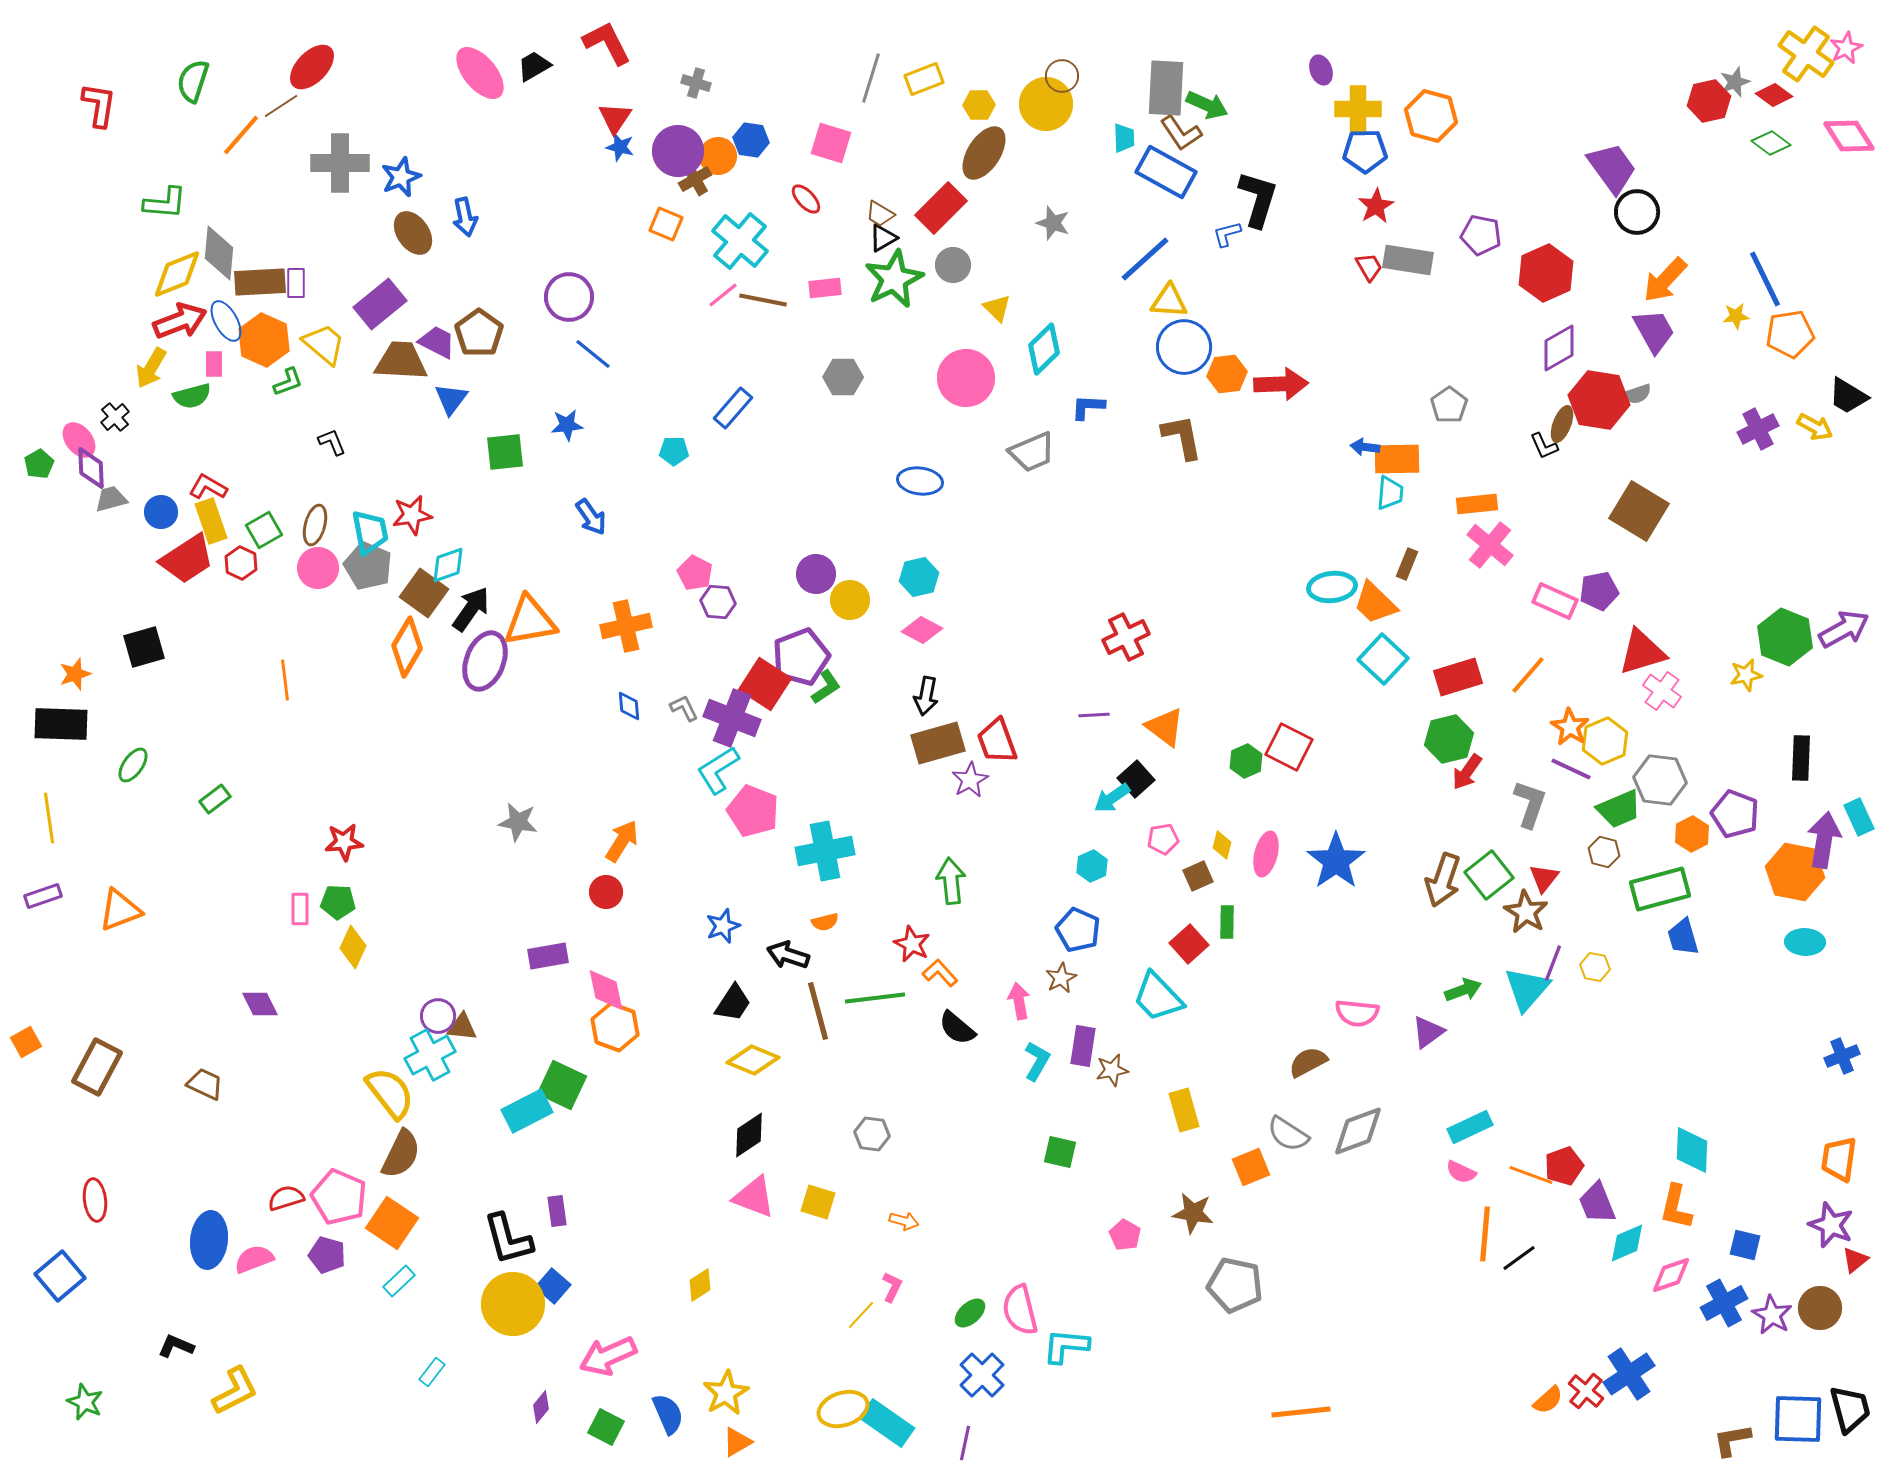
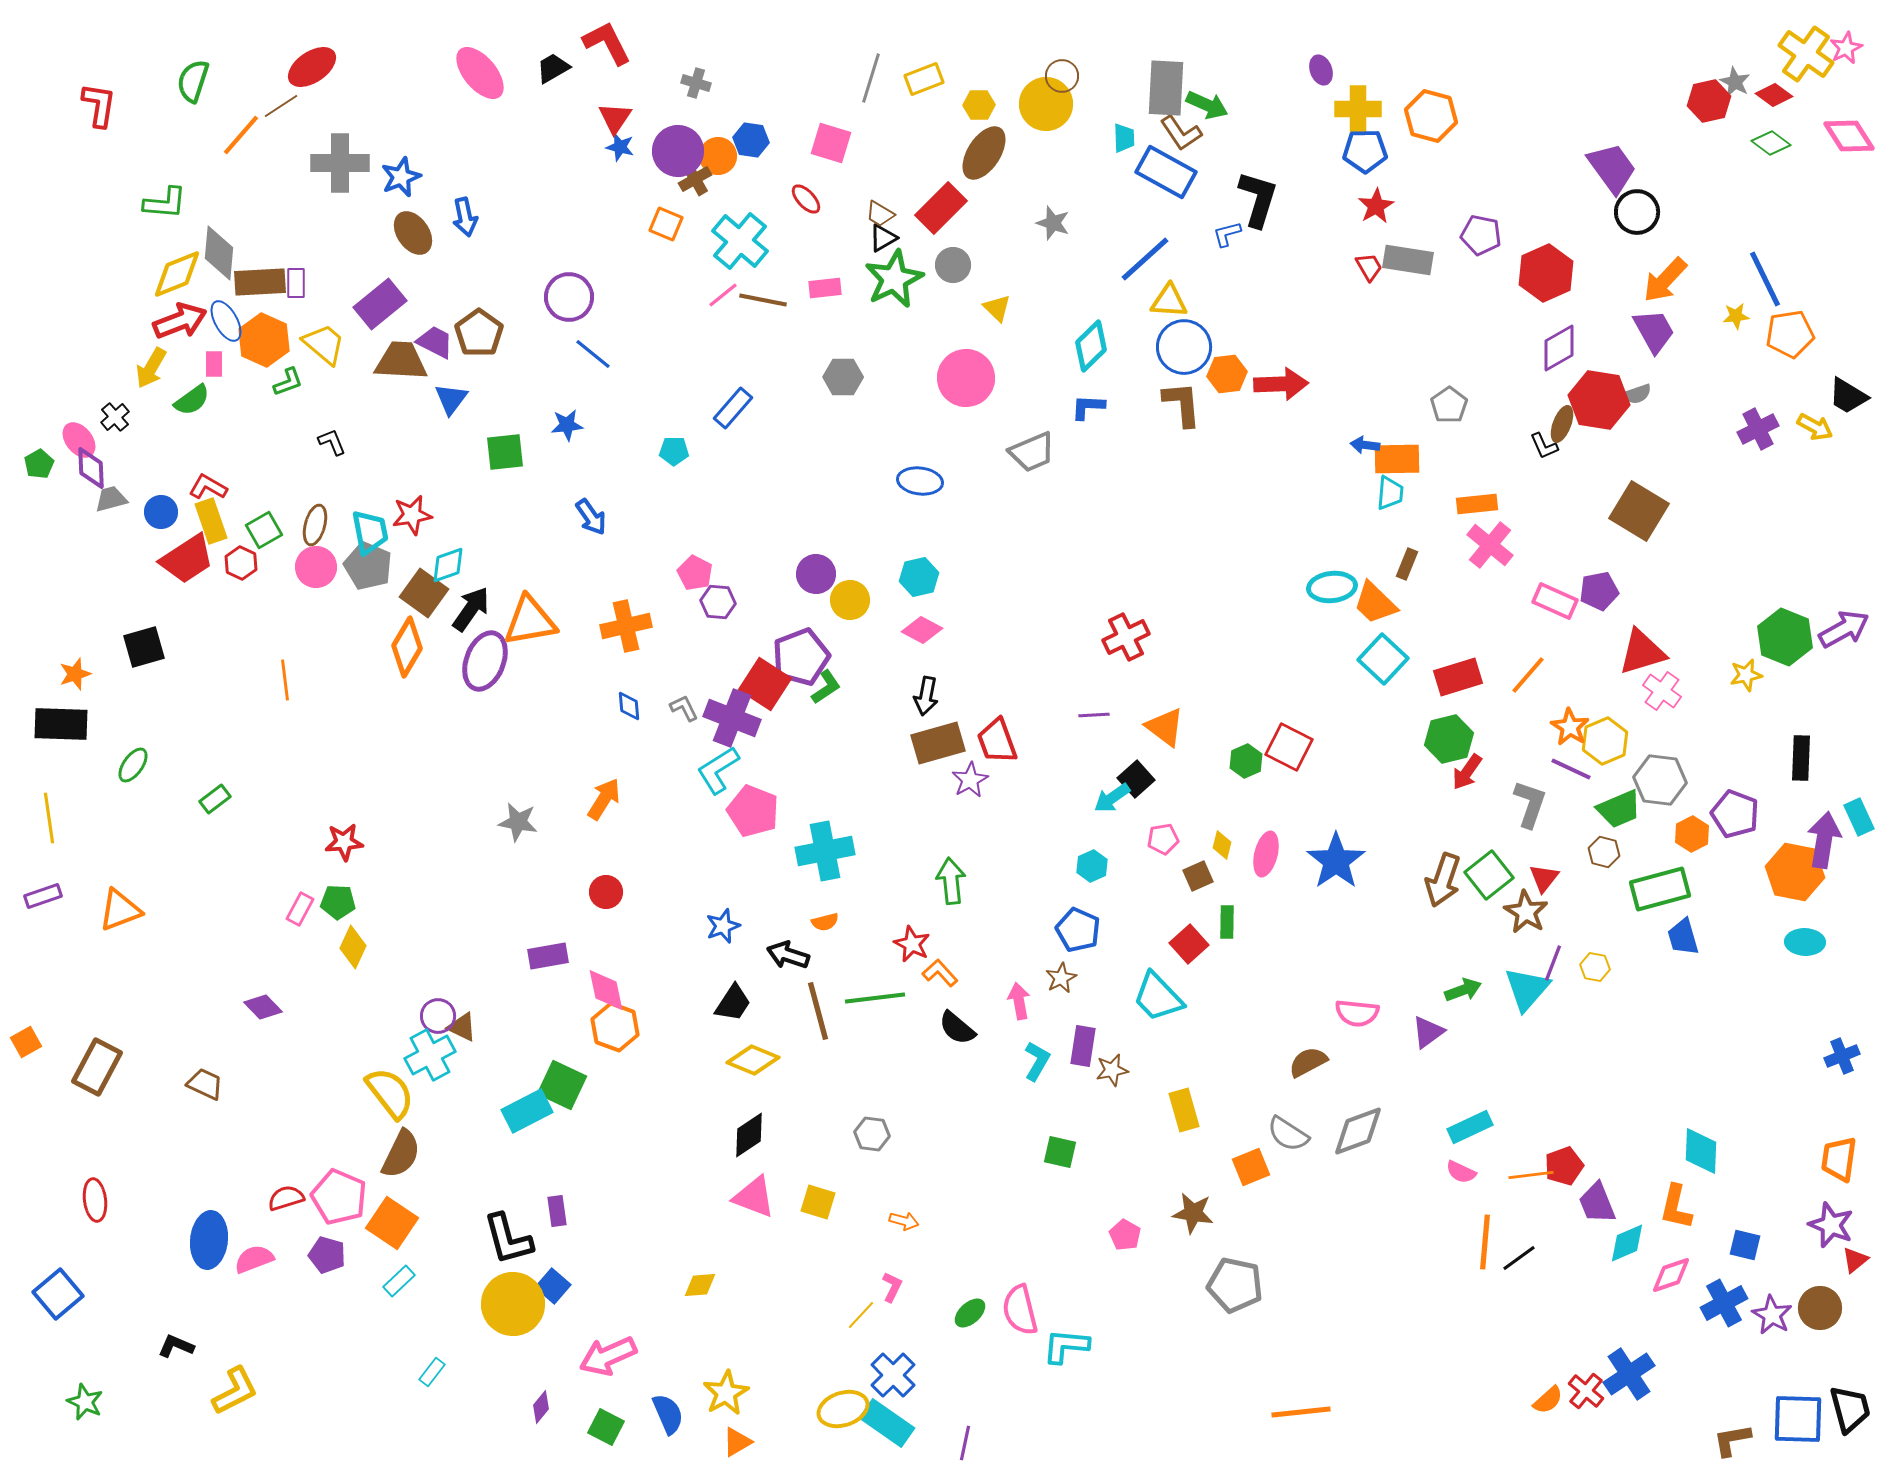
black trapezoid at (534, 66): moved 19 px right, 2 px down
red ellipse at (312, 67): rotated 12 degrees clockwise
gray star at (1735, 82): rotated 24 degrees counterclockwise
purple trapezoid at (437, 342): moved 2 px left
cyan diamond at (1044, 349): moved 47 px right, 3 px up
green semicircle at (192, 396): moved 4 px down; rotated 21 degrees counterclockwise
brown L-shape at (1182, 437): moved 33 px up; rotated 6 degrees clockwise
blue arrow at (1365, 447): moved 2 px up
pink circle at (318, 568): moved 2 px left, 1 px up
orange arrow at (622, 841): moved 18 px left, 42 px up
pink rectangle at (300, 909): rotated 28 degrees clockwise
purple diamond at (260, 1004): moved 3 px right, 3 px down; rotated 18 degrees counterclockwise
brown triangle at (462, 1027): rotated 20 degrees clockwise
cyan diamond at (1692, 1150): moved 9 px right, 1 px down
orange line at (1531, 1175): rotated 27 degrees counterclockwise
orange line at (1485, 1234): moved 8 px down
blue square at (60, 1276): moved 2 px left, 18 px down
yellow diamond at (700, 1285): rotated 28 degrees clockwise
blue cross at (982, 1375): moved 89 px left
